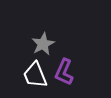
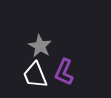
gray star: moved 3 px left, 2 px down; rotated 15 degrees counterclockwise
